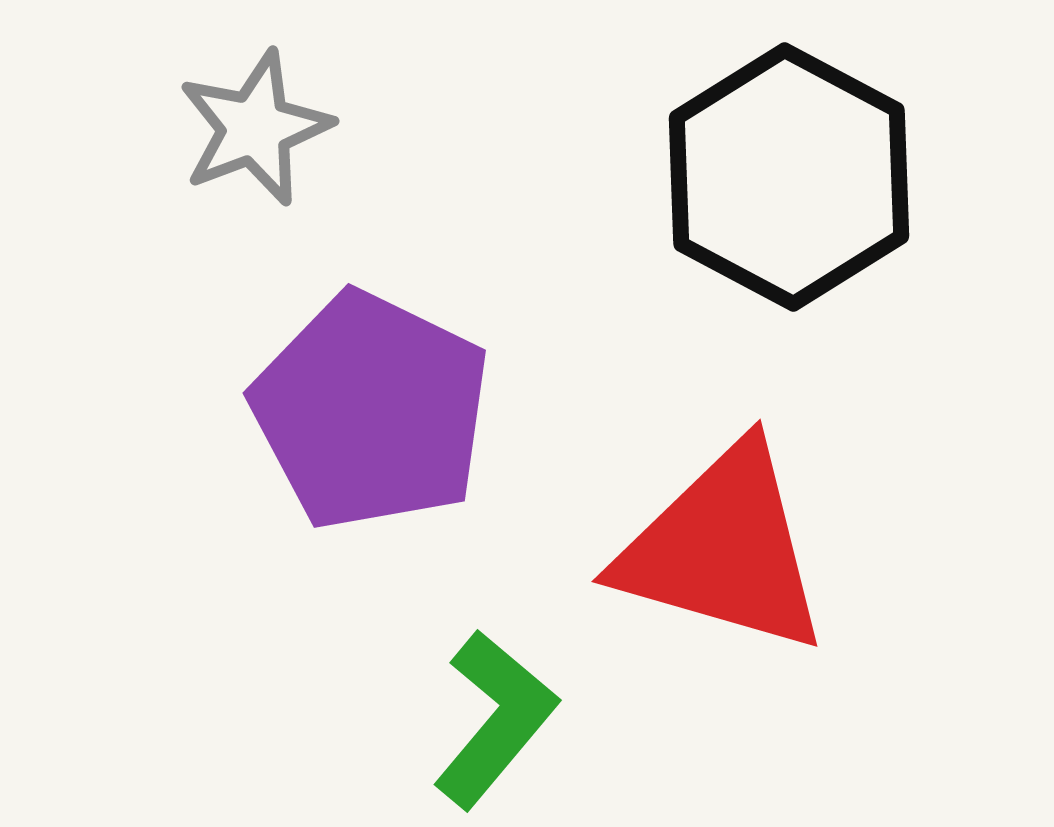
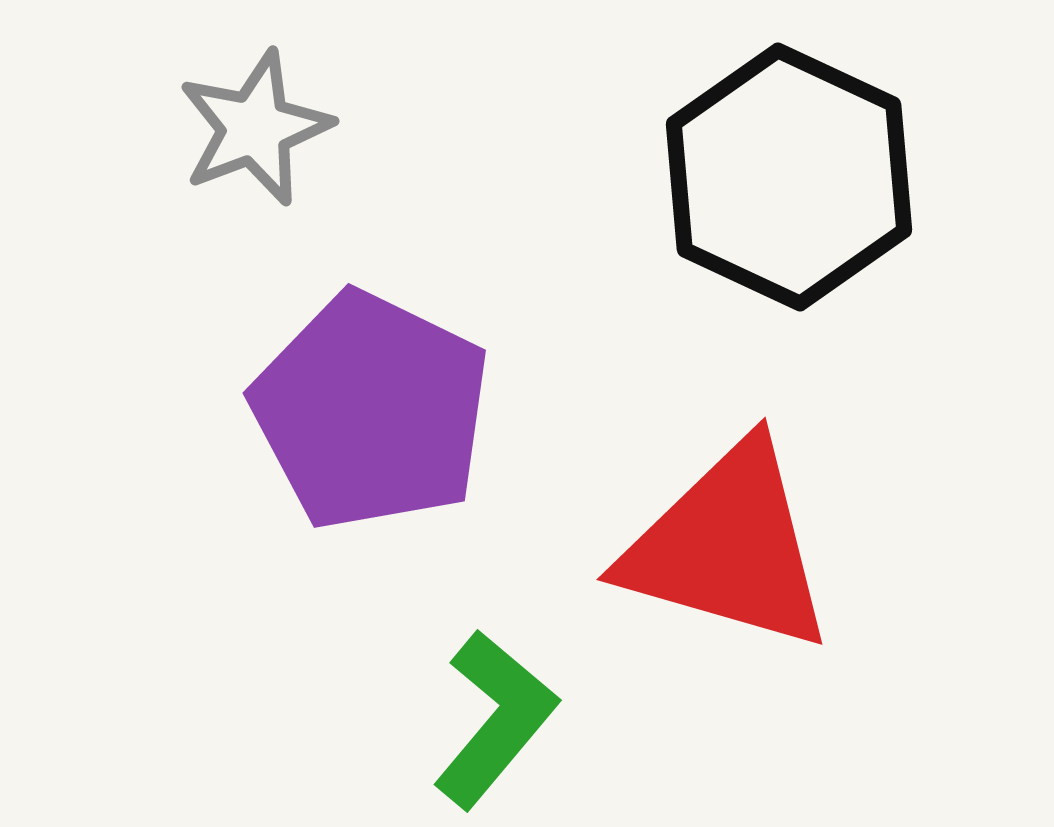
black hexagon: rotated 3 degrees counterclockwise
red triangle: moved 5 px right, 2 px up
